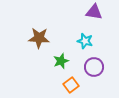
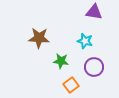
green star: rotated 28 degrees clockwise
